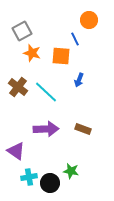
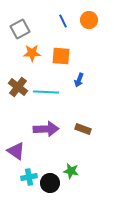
gray square: moved 2 px left, 2 px up
blue line: moved 12 px left, 18 px up
orange star: rotated 18 degrees counterclockwise
cyan line: rotated 40 degrees counterclockwise
